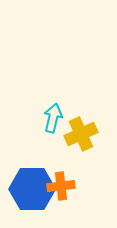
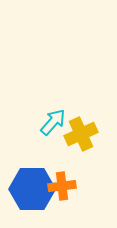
cyan arrow: moved 4 px down; rotated 28 degrees clockwise
orange cross: moved 1 px right
